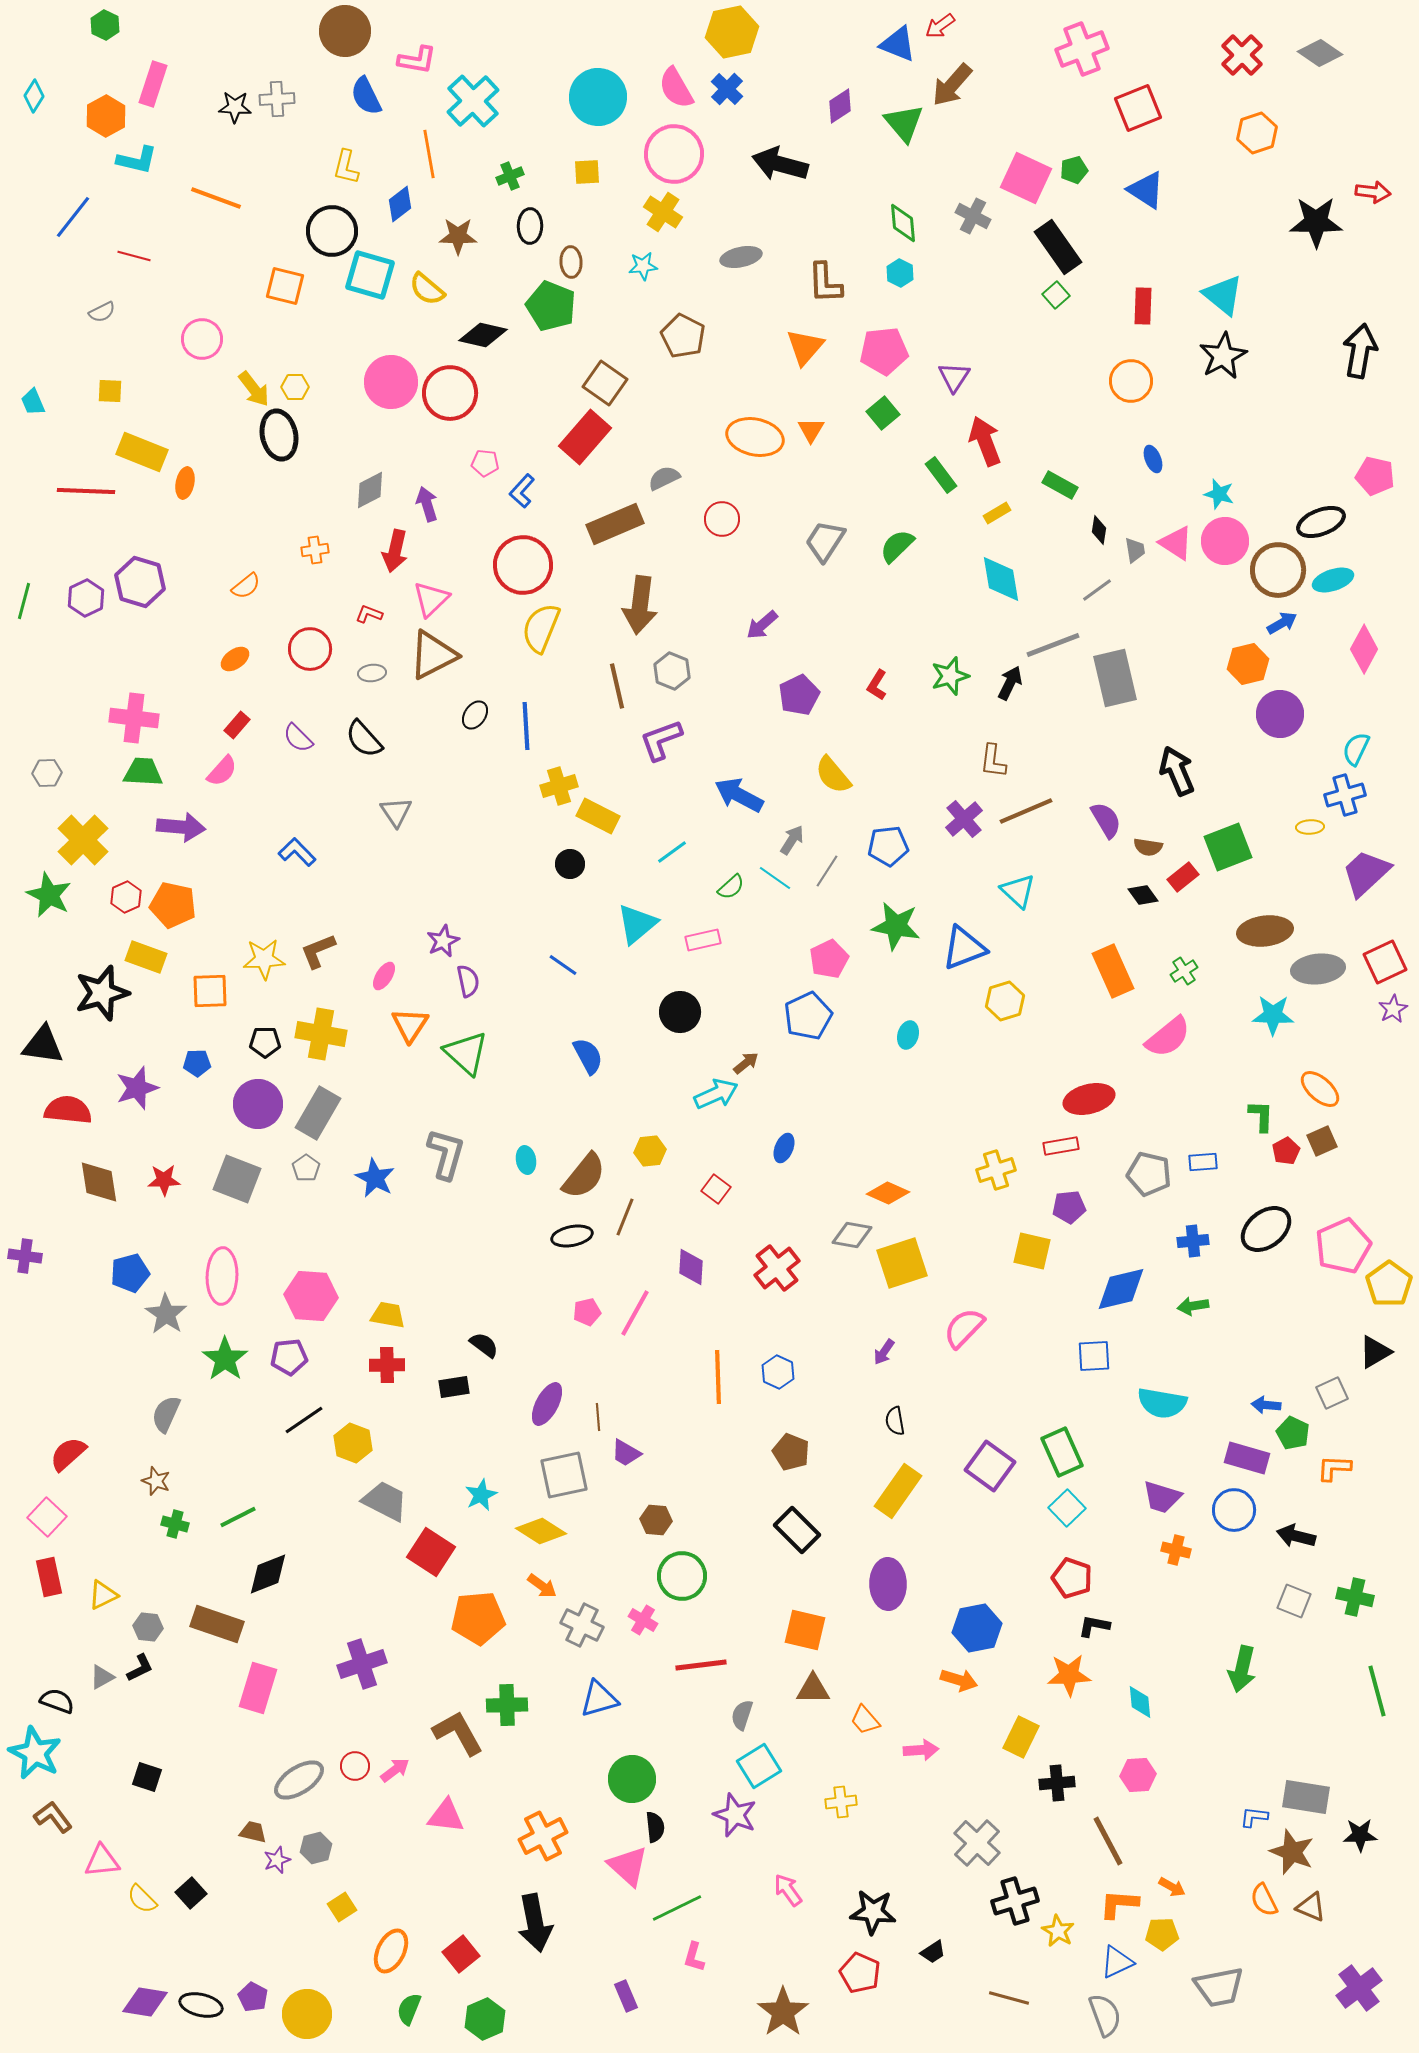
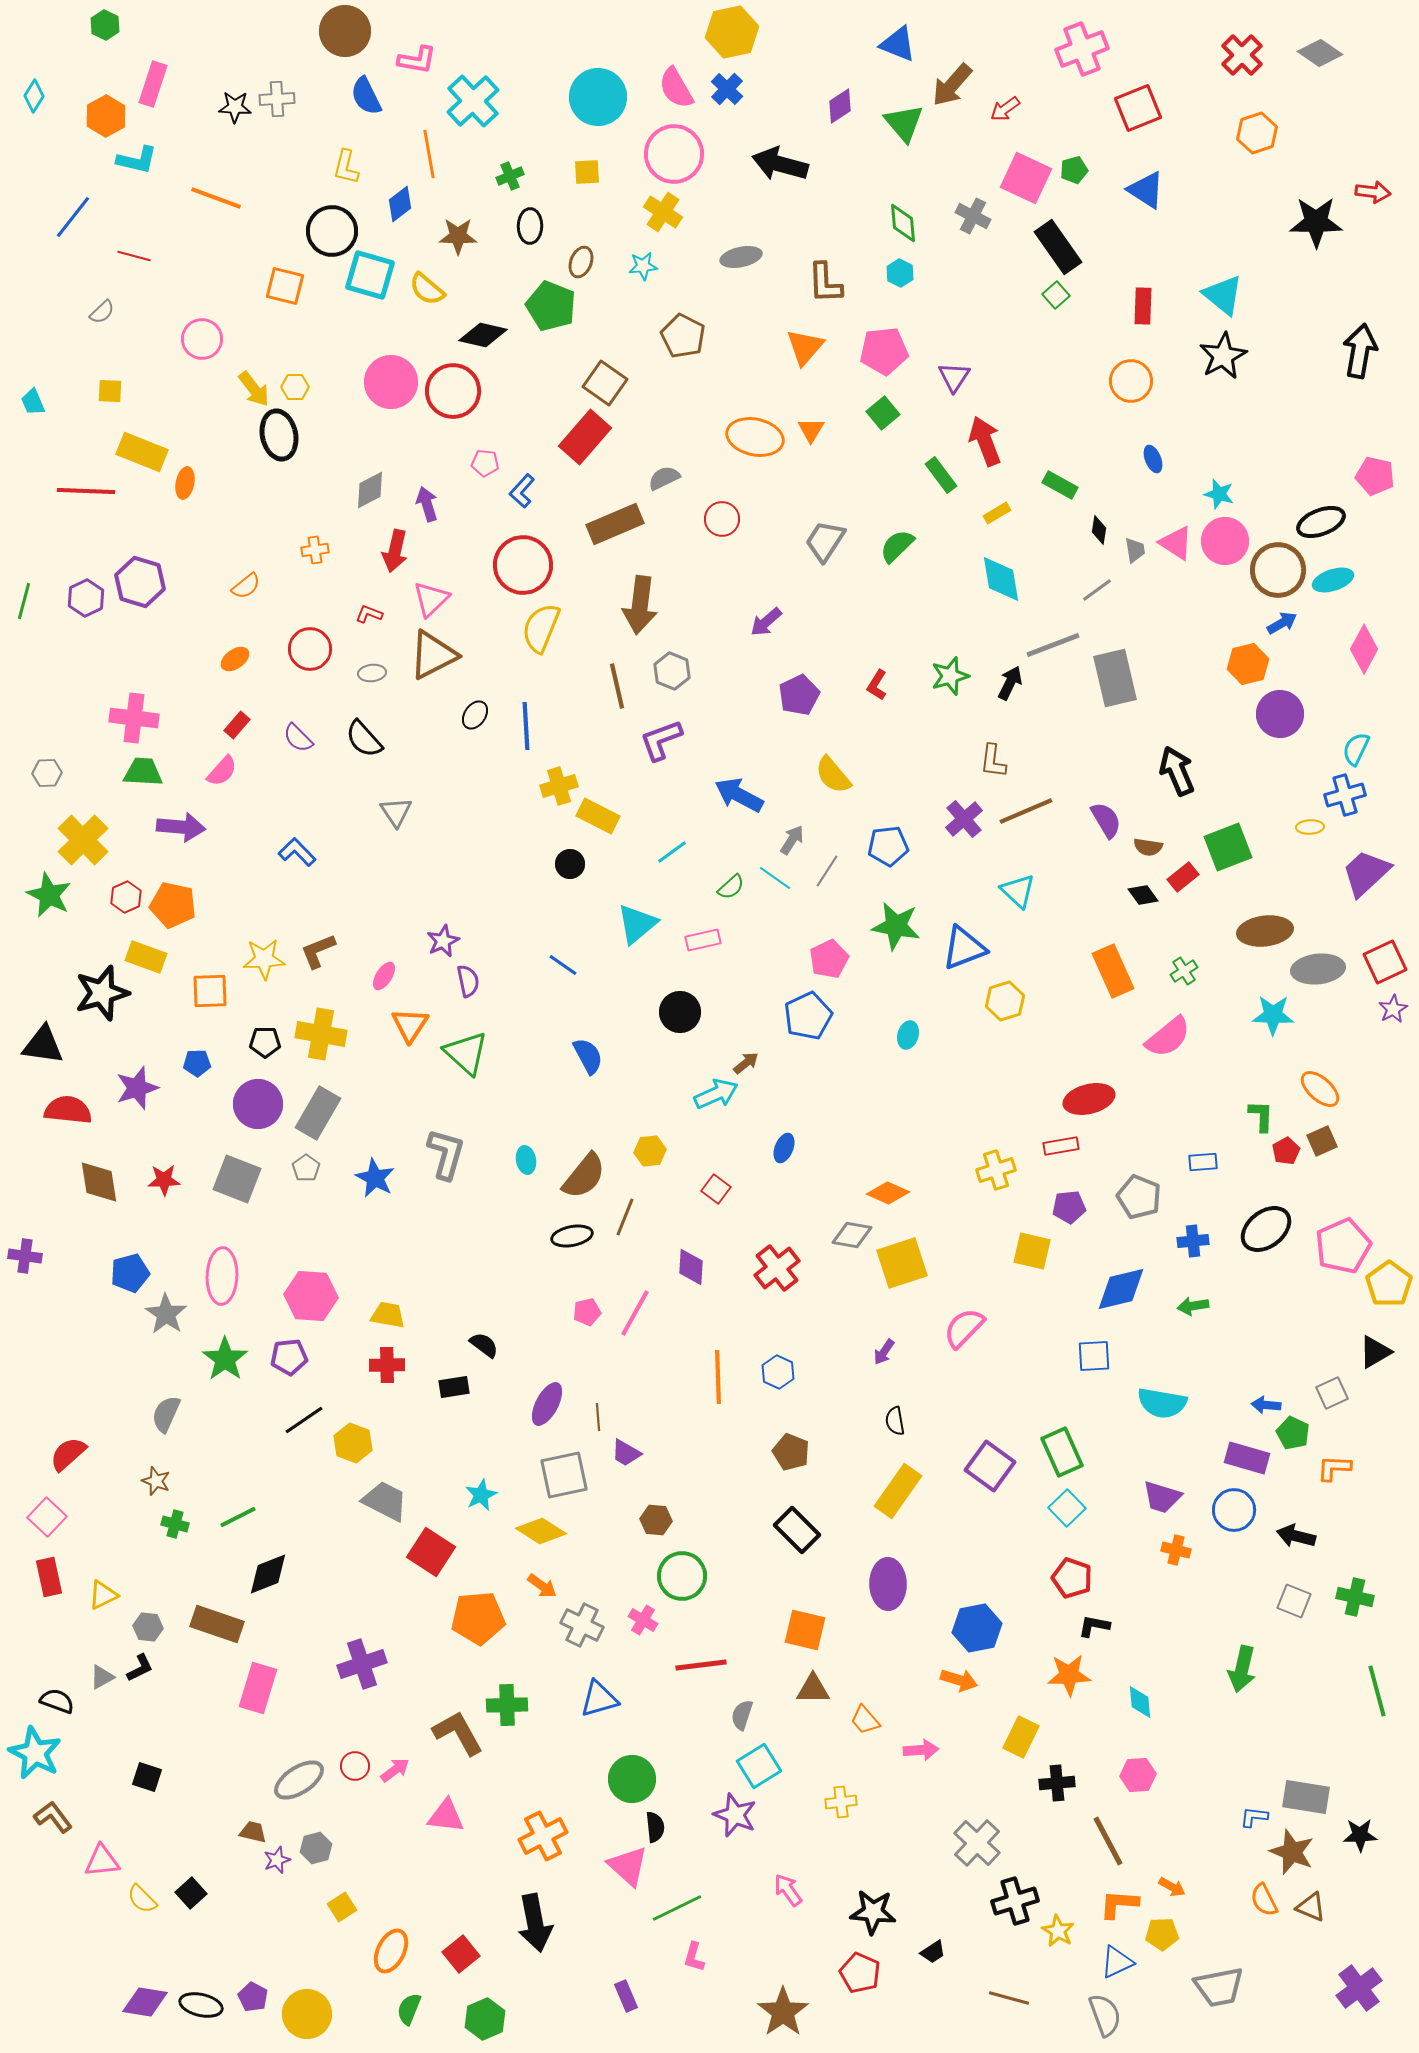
red arrow at (940, 26): moved 65 px right, 83 px down
brown ellipse at (571, 262): moved 10 px right; rotated 24 degrees clockwise
gray semicircle at (102, 312): rotated 16 degrees counterclockwise
red circle at (450, 393): moved 3 px right, 2 px up
purple arrow at (762, 625): moved 4 px right, 3 px up
gray pentagon at (1149, 1174): moved 10 px left, 23 px down; rotated 9 degrees clockwise
